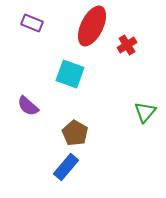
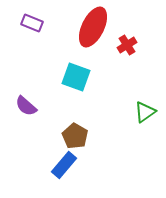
red ellipse: moved 1 px right, 1 px down
cyan square: moved 6 px right, 3 px down
purple semicircle: moved 2 px left
green triangle: rotated 15 degrees clockwise
brown pentagon: moved 3 px down
blue rectangle: moved 2 px left, 2 px up
